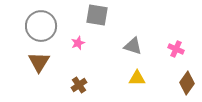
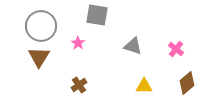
pink star: rotated 16 degrees counterclockwise
pink cross: rotated 14 degrees clockwise
brown triangle: moved 5 px up
yellow triangle: moved 7 px right, 8 px down
brown diamond: rotated 15 degrees clockwise
